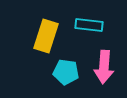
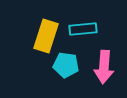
cyan rectangle: moved 6 px left, 4 px down; rotated 12 degrees counterclockwise
cyan pentagon: moved 7 px up
